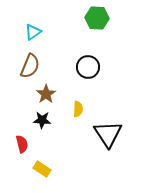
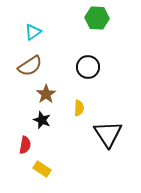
brown semicircle: rotated 35 degrees clockwise
yellow semicircle: moved 1 px right, 1 px up
black star: rotated 18 degrees clockwise
red semicircle: moved 3 px right, 1 px down; rotated 24 degrees clockwise
